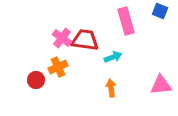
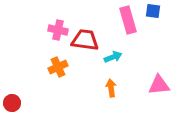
blue square: moved 7 px left; rotated 14 degrees counterclockwise
pink rectangle: moved 2 px right, 1 px up
pink cross: moved 4 px left, 8 px up; rotated 24 degrees counterclockwise
red circle: moved 24 px left, 23 px down
pink triangle: moved 2 px left
